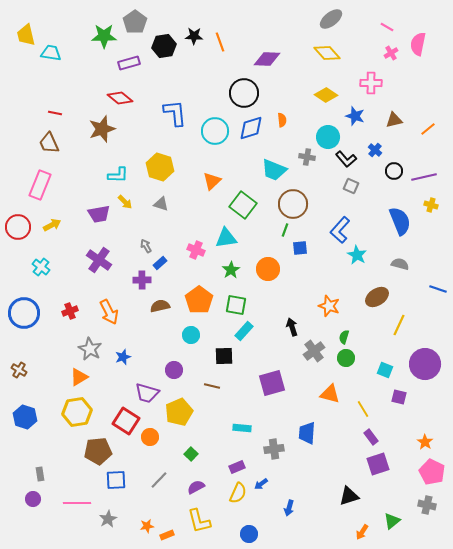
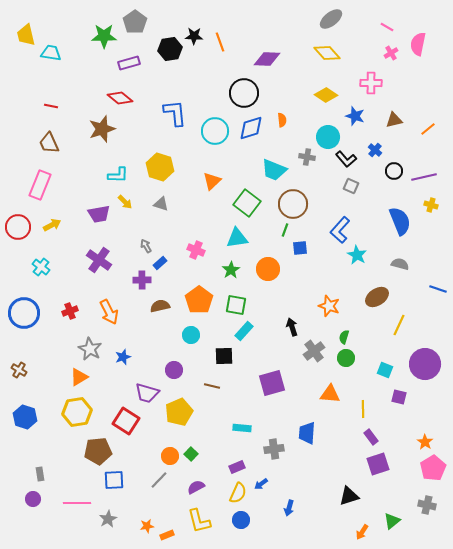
black hexagon at (164, 46): moved 6 px right, 3 px down
red line at (55, 113): moved 4 px left, 7 px up
green square at (243, 205): moved 4 px right, 2 px up
cyan triangle at (226, 238): moved 11 px right
orange triangle at (330, 394): rotated 10 degrees counterclockwise
yellow line at (363, 409): rotated 30 degrees clockwise
orange circle at (150, 437): moved 20 px right, 19 px down
pink pentagon at (432, 472): moved 1 px right, 4 px up; rotated 15 degrees clockwise
blue square at (116, 480): moved 2 px left
blue circle at (249, 534): moved 8 px left, 14 px up
